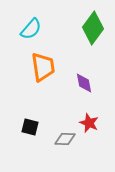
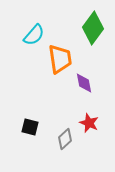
cyan semicircle: moved 3 px right, 6 px down
orange trapezoid: moved 17 px right, 8 px up
gray diamond: rotated 45 degrees counterclockwise
